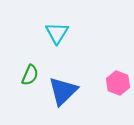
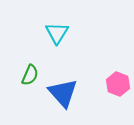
pink hexagon: moved 1 px down
blue triangle: moved 2 px down; rotated 28 degrees counterclockwise
